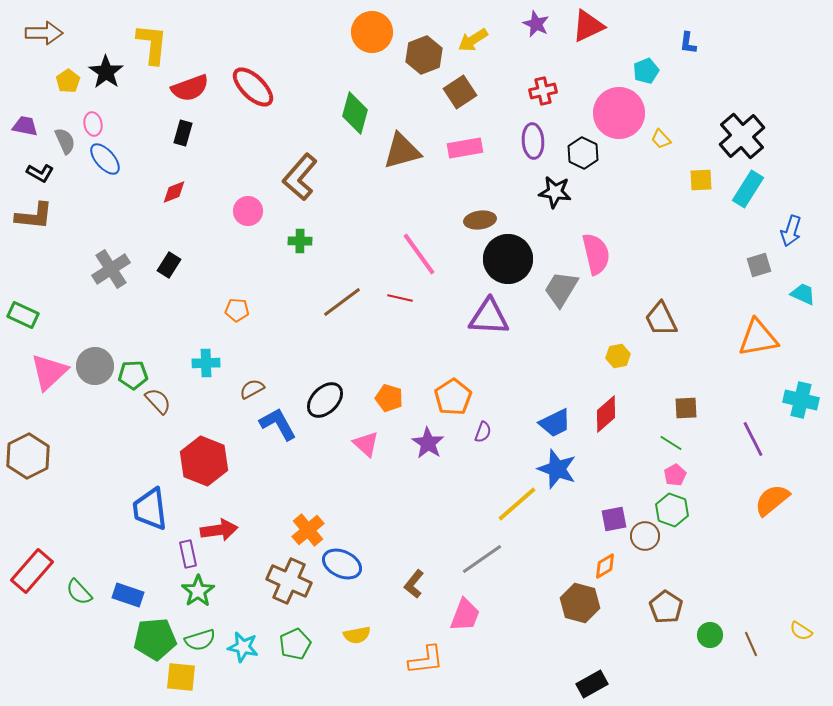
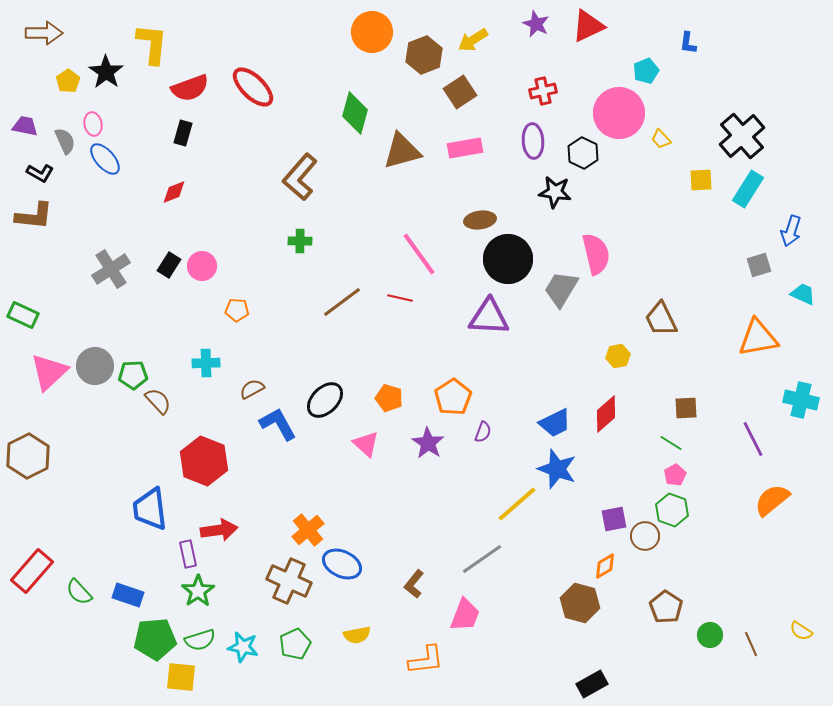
pink circle at (248, 211): moved 46 px left, 55 px down
